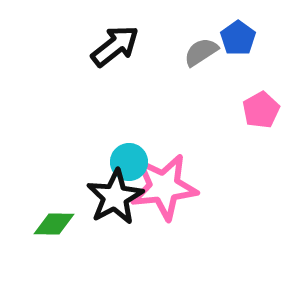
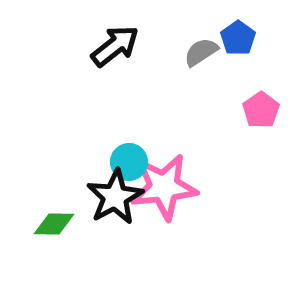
pink pentagon: rotated 6 degrees counterclockwise
